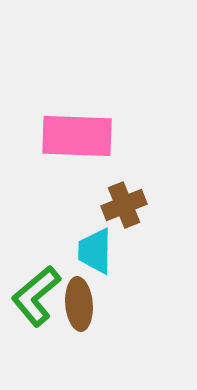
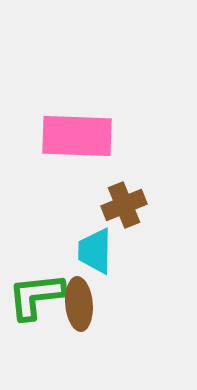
green L-shape: rotated 34 degrees clockwise
